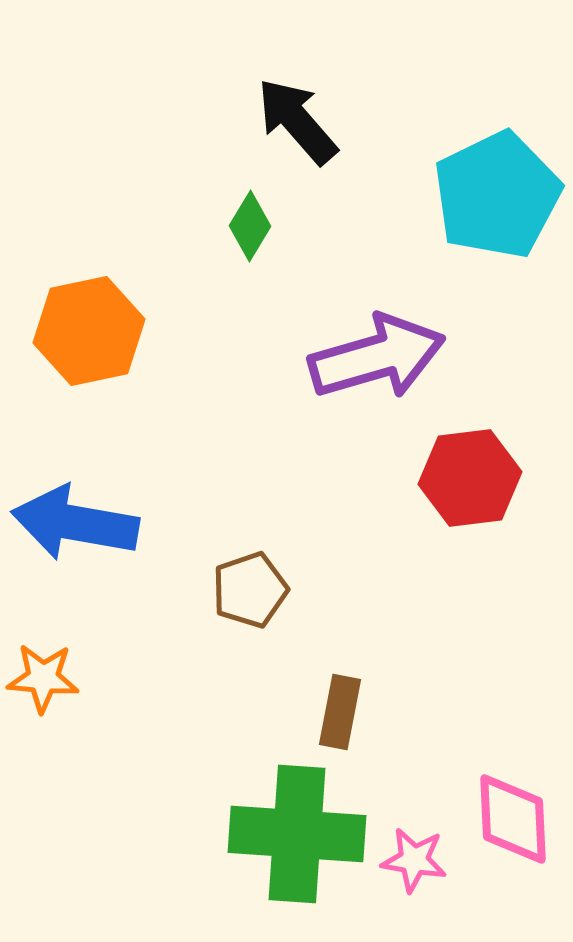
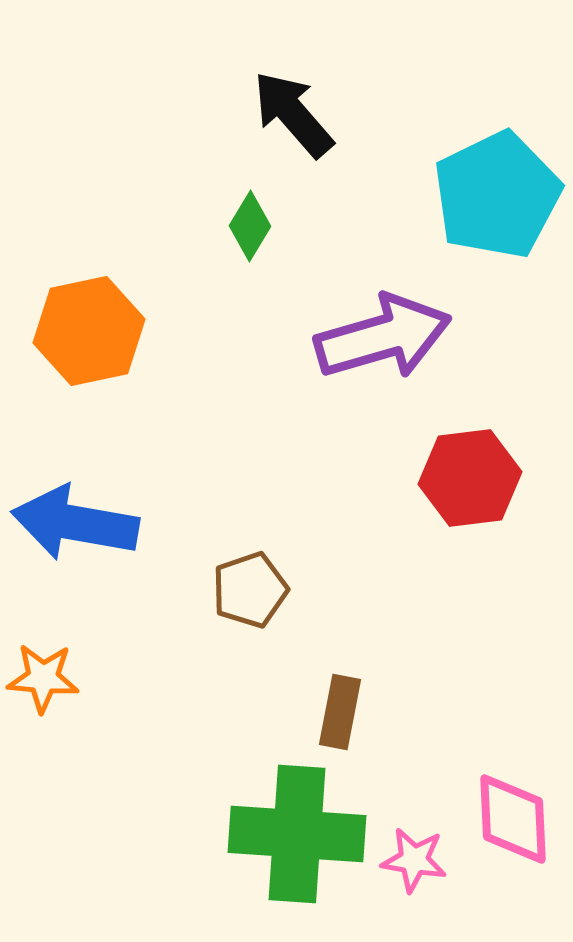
black arrow: moved 4 px left, 7 px up
purple arrow: moved 6 px right, 20 px up
